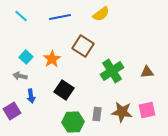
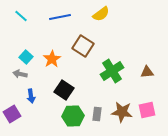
gray arrow: moved 2 px up
purple square: moved 3 px down
green hexagon: moved 6 px up
